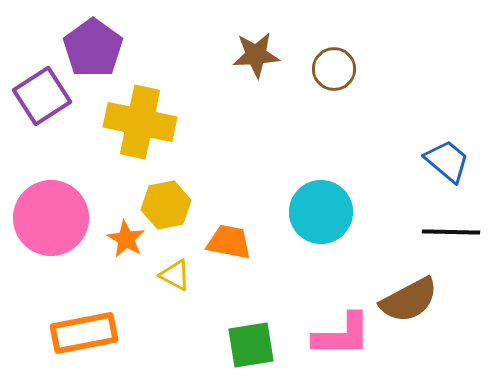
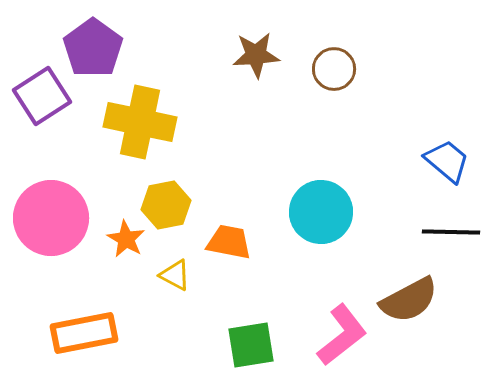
pink L-shape: rotated 38 degrees counterclockwise
